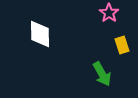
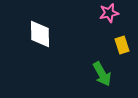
pink star: rotated 24 degrees clockwise
